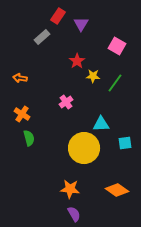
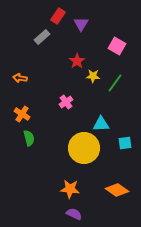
purple semicircle: rotated 35 degrees counterclockwise
